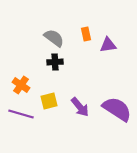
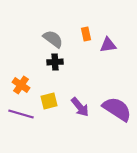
gray semicircle: moved 1 px left, 1 px down
